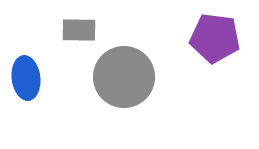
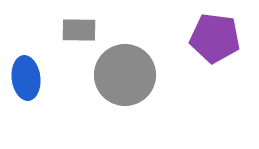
gray circle: moved 1 px right, 2 px up
